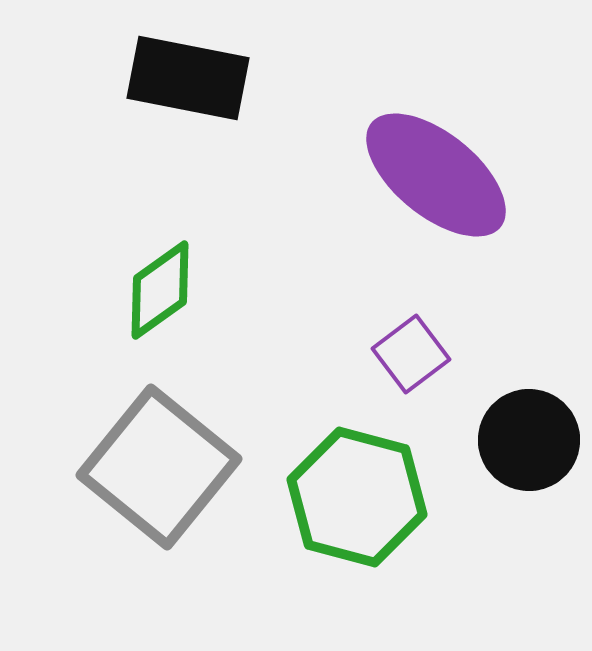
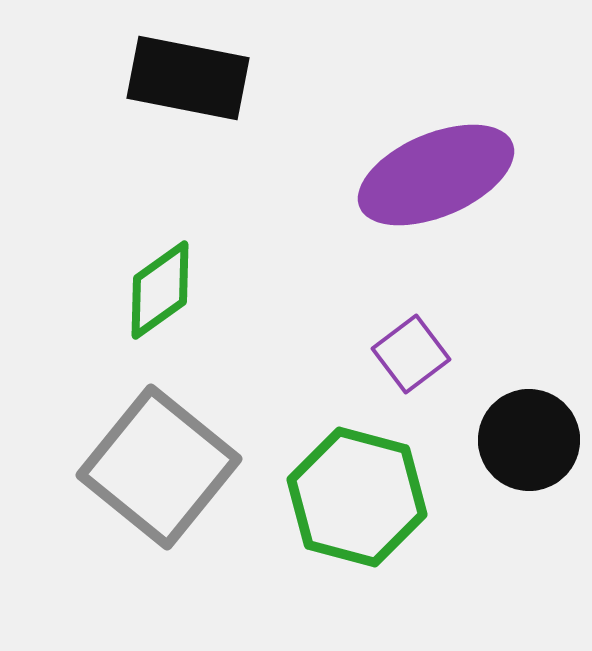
purple ellipse: rotated 62 degrees counterclockwise
